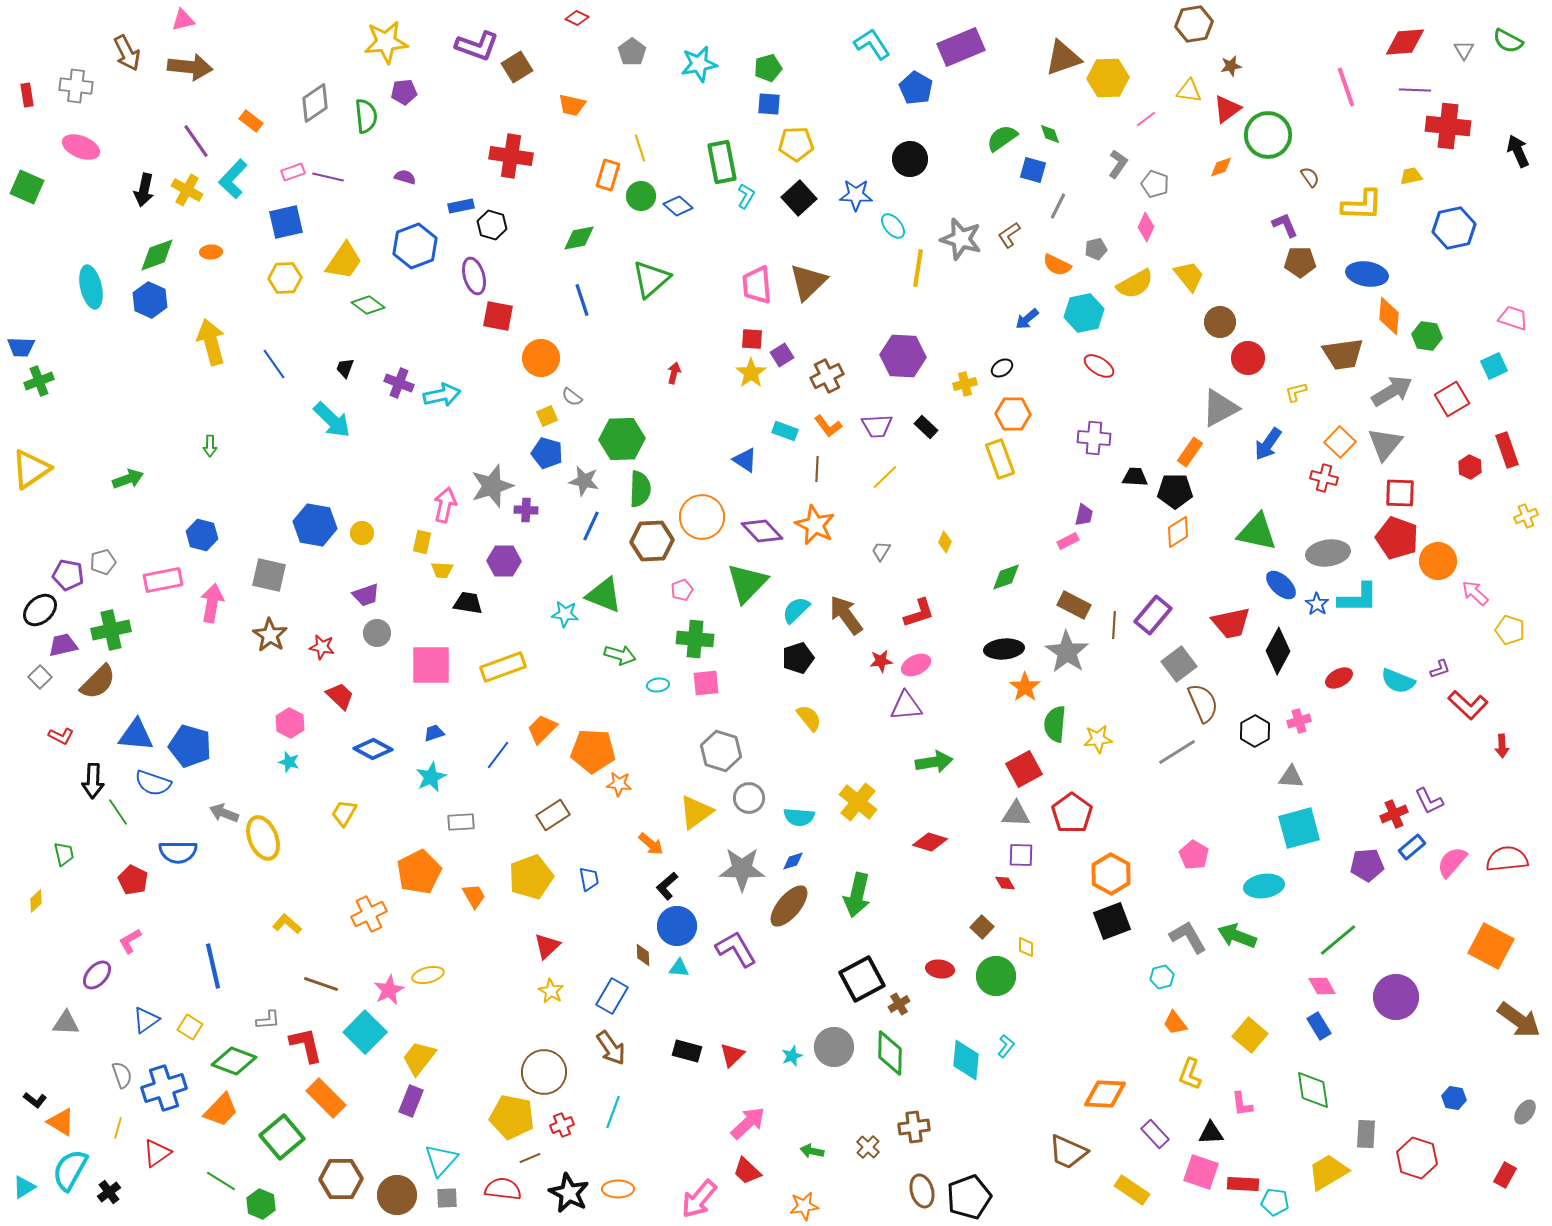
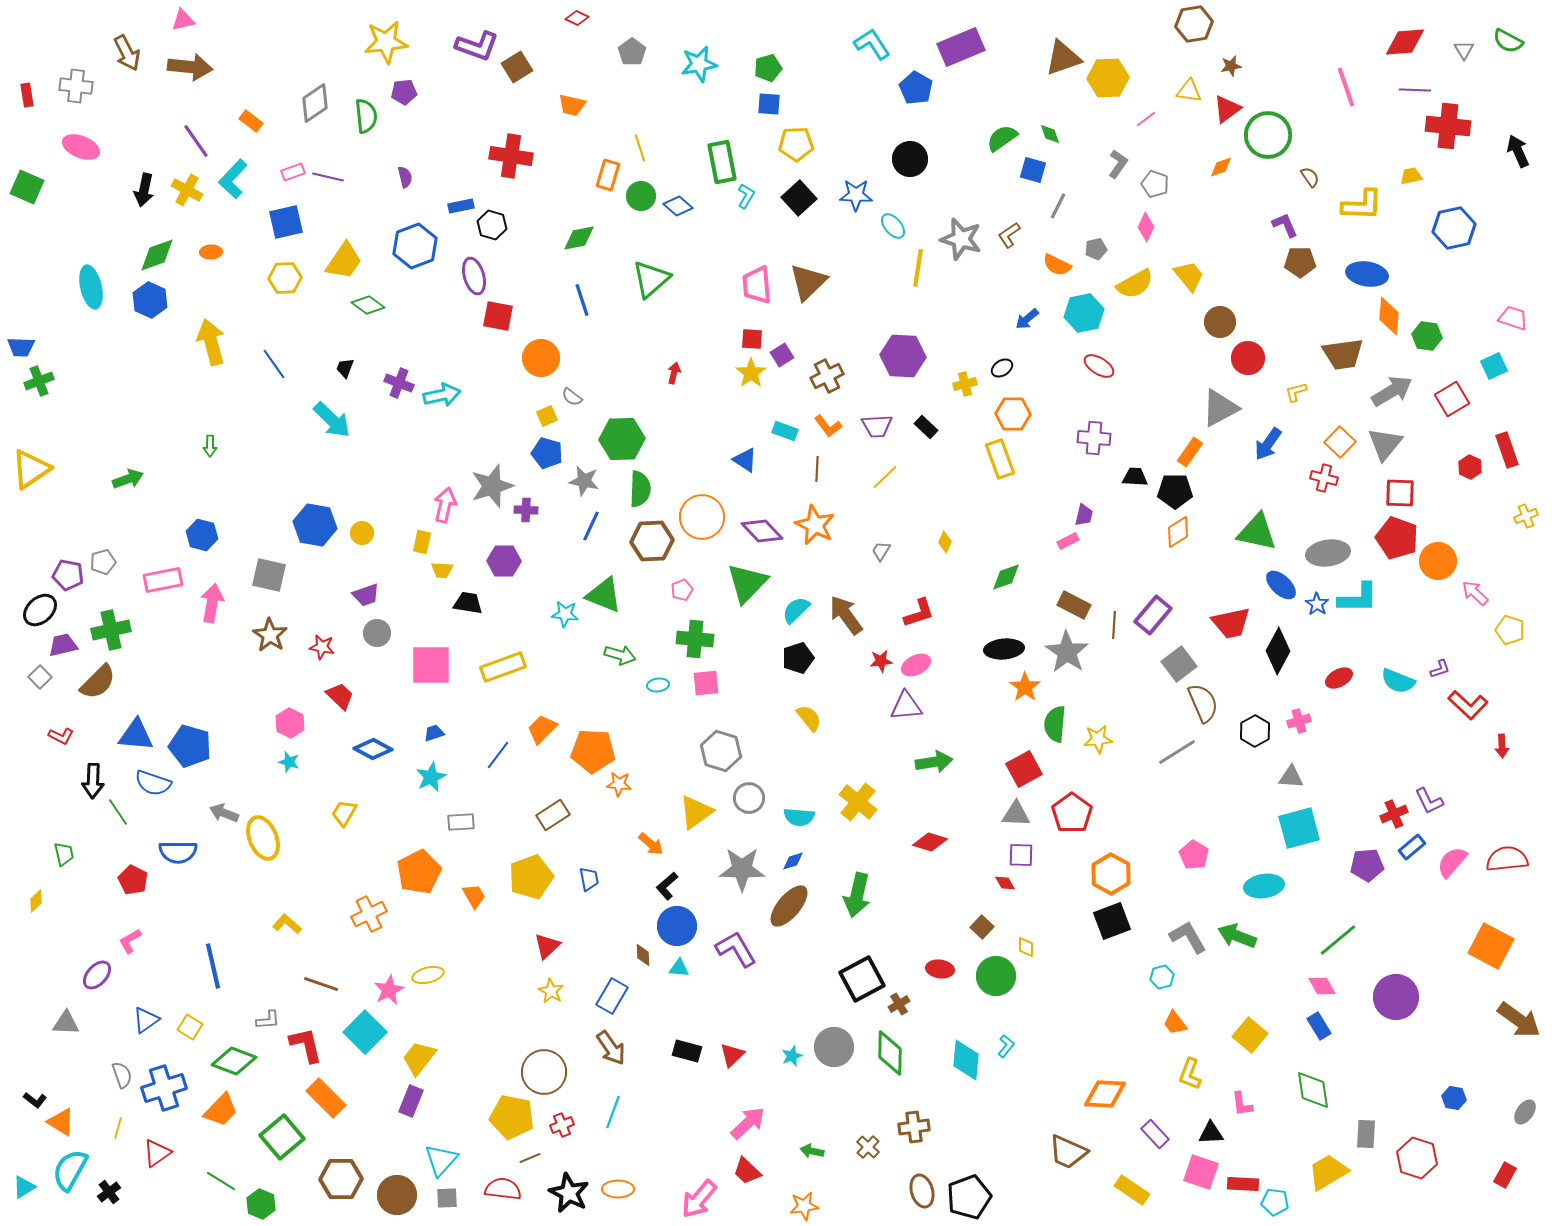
purple semicircle at (405, 177): rotated 60 degrees clockwise
